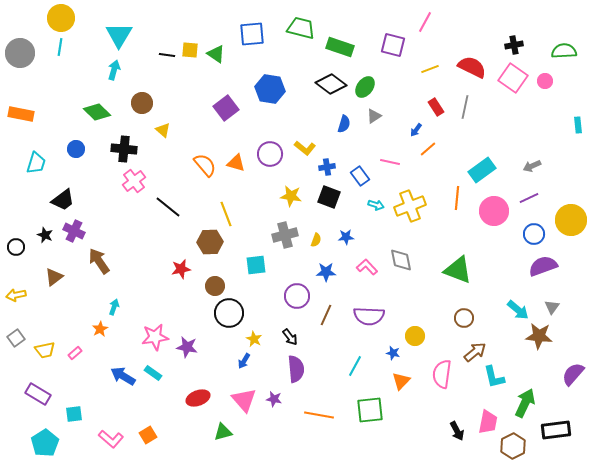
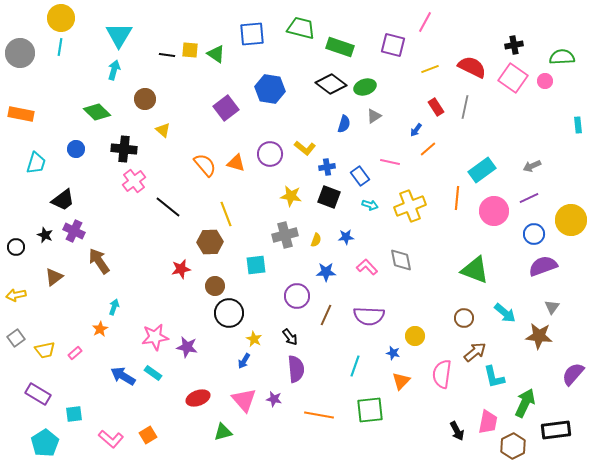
green semicircle at (564, 51): moved 2 px left, 6 px down
green ellipse at (365, 87): rotated 35 degrees clockwise
brown circle at (142, 103): moved 3 px right, 4 px up
cyan arrow at (376, 205): moved 6 px left
green triangle at (458, 270): moved 17 px right
cyan arrow at (518, 310): moved 13 px left, 3 px down
cyan line at (355, 366): rotated 10 degrees counterclockwise
